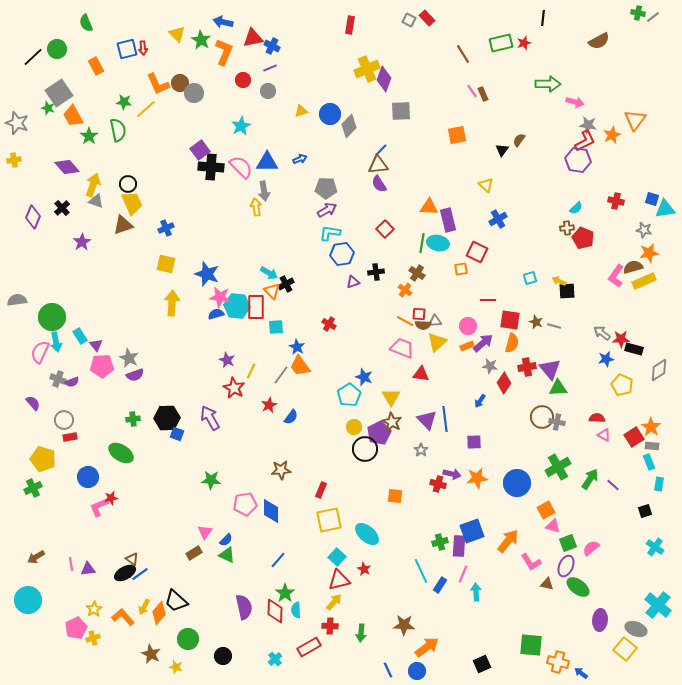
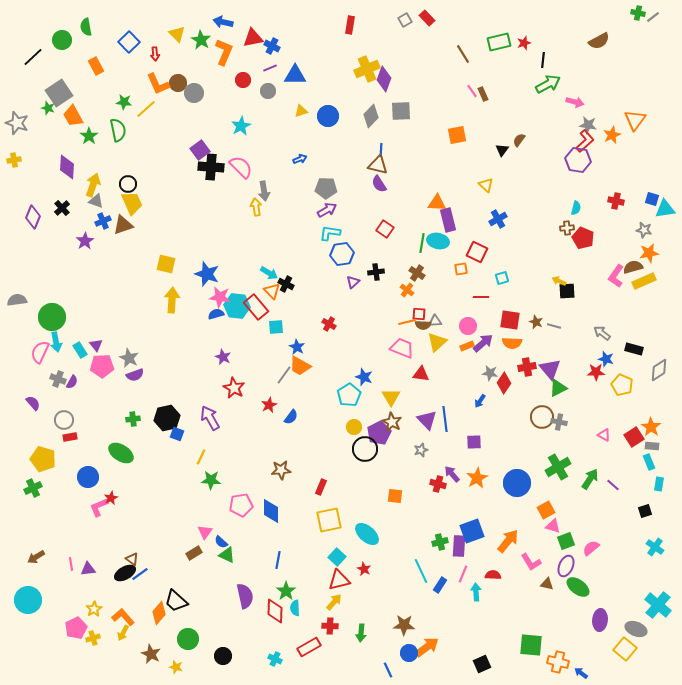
black line at (543, 18): moved 42 px down
gray square at (409, 20): moved 4 px left; rotated 32 degrees clockwise
green semicircle at (86, 23): moved 4 px down; rotated 12 degrees clockwise
green rectangle at (501, 43): moved 2 px left, 1 px up
red arrow at (143, 48): moved 12 px right, 6 px down
green circle at (57, 49): moved 5 px right, 9 px up
blue square at (127, 49): moved 2 px right, 7 px up; rotated 30 degrees counterclockwise
brown circle at (180, 83): moved 2 px left
green arrow at (548, 84): rotated 30 degrees counterclockwise
blue circle at (330, 114): moved 2 px left, 2 px down
gray diamond at (349, 126): moved 22 px right, 10 px up
red L-shape at (585, 141): rotated 15 degrees counterclockwise
blue line at (381, 150): rotated 40 degrees counterclockwise
blue triangle at (267, 162): moved 28 px right, 87 px up
brown triangle at (378, 165): rotated 20 degrees clockwise
purple diamond at (67, 167): rotated 45 degrees clockwise
orange triangle at (429, 207): moved 8 px right, 4 px up
cyan semicircle at (576, 208): rotated 32 degrees counterclockwise
blue cross at (166, 228): moved 63 px left, 7 px up
red square at (385, 229): rotated 12 degrees counterclockwise
purple star at (82, 242): moved 3 px right, 1 px up
cyan ellipse at (438, 243): moved 2 px up
cyan square at (530, 278): moved 28 px left
purple triangle at (353, 282): rotated 24 degrees counterclockwise
black cross at (286, 284): rotated 35 degrees counterclockwise
orange cross at (405, 290): moved 2 px right
red line at (488, 300): moved 7 px left, 3 px up
yellow arrow at (172, 303): moved 3 px up
red rectangle at (256, 307): rotated 40 degrees counterclockwise
orange line at (405, 321): moved 2 px right, 1 px down; rotated 42 degrees counterclockwise
cyan rectangle at (80, 336): moved 14 px down
red star at (621, 339): moved 25 px left, 33 px down
orange semicircle at (512, 343): rotated 78 degrees clockwise
blue star at (606, 359): rotated 28 degrees clockwise
purple star at (227, 360): moved 4 px left, 3 px up
orange trapezoid at (300, 366): rotated 25 degrees counterclockwise
gray star at (490, 366): moved 7 px down
yellow line at (251, 371): moved 50 px left, 86 px down
gray line at (281, 375): moved 3 px right
purple semicircle at (72, 382): rotated 40 degrees counterclockwise
green triangle at (558, 388): rotated 24 degrees counterclockwise
black hexagon at (167, 418): rotated 10 degrees counterclockwise
red semicircle at (597, 418): moved 104 px left, 157 px down
gray cross at (557, 422): moved 2 px right
gray star at (421, 450): rotated 16 degrees clockwise
purple arrow at (452, 474): rotated 144 degrees counterclockwise
orange star at (477, 478): rotated 20 degrees counterclockwise
red rectangle at (321, 490): moved 3 px up
red star at (111, 498): rotated 16 degrees counterclockwise
pink pentagon at (245, 504): moved 4 px left, 1 px down
blue semicircle at (226, 540): moved 5 px left, 2 px down; rotated 88 degrees clockwise
green square at (568, 543): moved 2 px left, 2 px up
blue line at (278, 560): rotated 30 degrees counterclockwise
green star at (285, 593): moved 1 px right, 2 px up
yellow arrow at (144, 607): moved 21 px left, 26 px down
purple semicircle at (244, 607): moved 1 px right, 11 px up
cyan semicircle at (296, 610): moved 1 px left, 2 px up
cyan cross at (275, 659): rotated 24 degrees counterclockwise
blue circle at (417, 671): moved 8 px left, 18 px up
